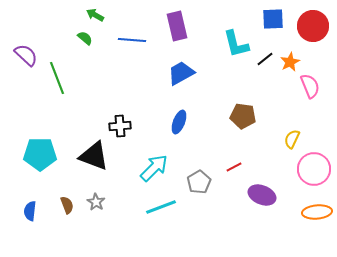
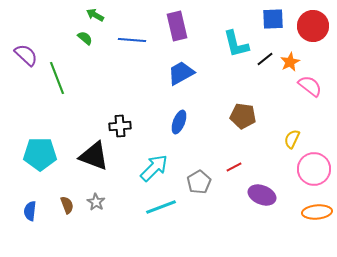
pink semicircle: rotated 30 degrees counterclockwise
